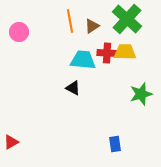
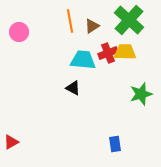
green cross: moved 2 px right, 1 px down
red cross: moved 1 px right; rotated 24 degrees counterclockwise
